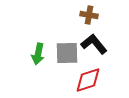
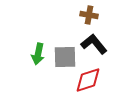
gray square: moved 2 px left, 4 px down
